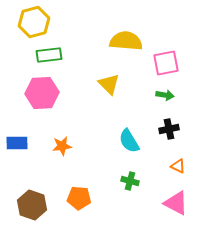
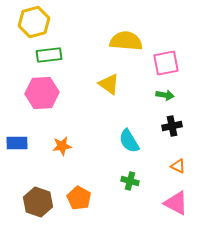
yellow triangle: rotated 10 degrees counterclockwise
black cross: moved 3 px right, 3 px up
orange pentagon: rotated 25 degrees clockwise
brown hexagon: moved 6 px right, 3 px up
